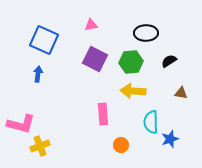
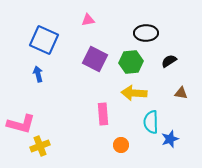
pink triangle: moved 3 px left, 5 px up
blue arrow: rotated 21 degrees counterclockwise
yellow arrow: moved 1 px right, 2 px down
